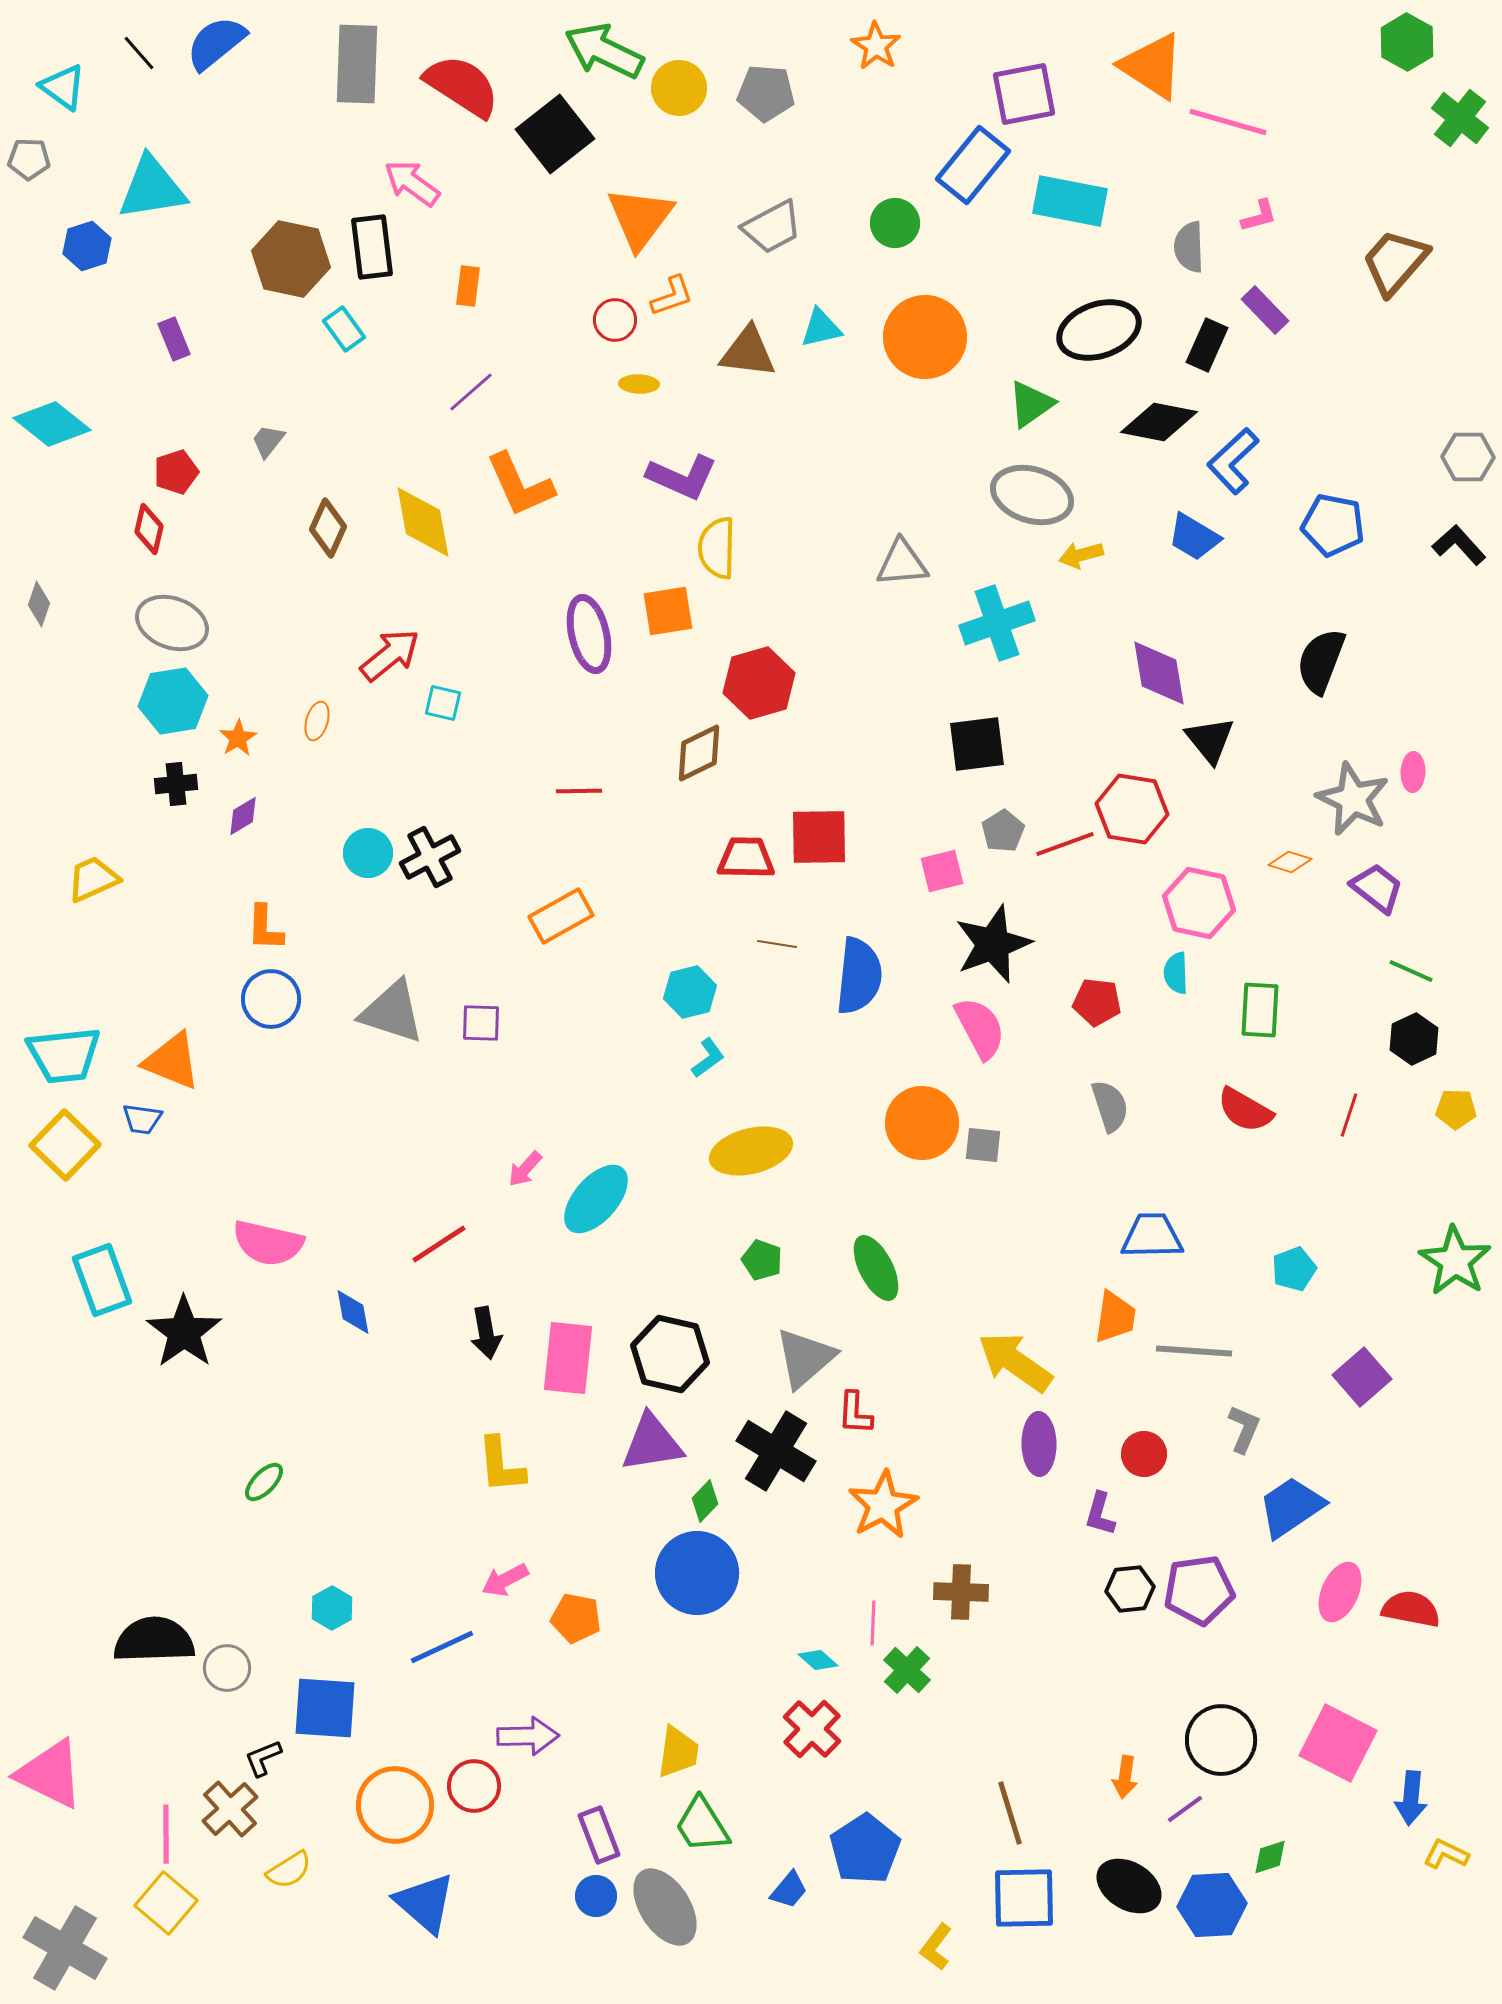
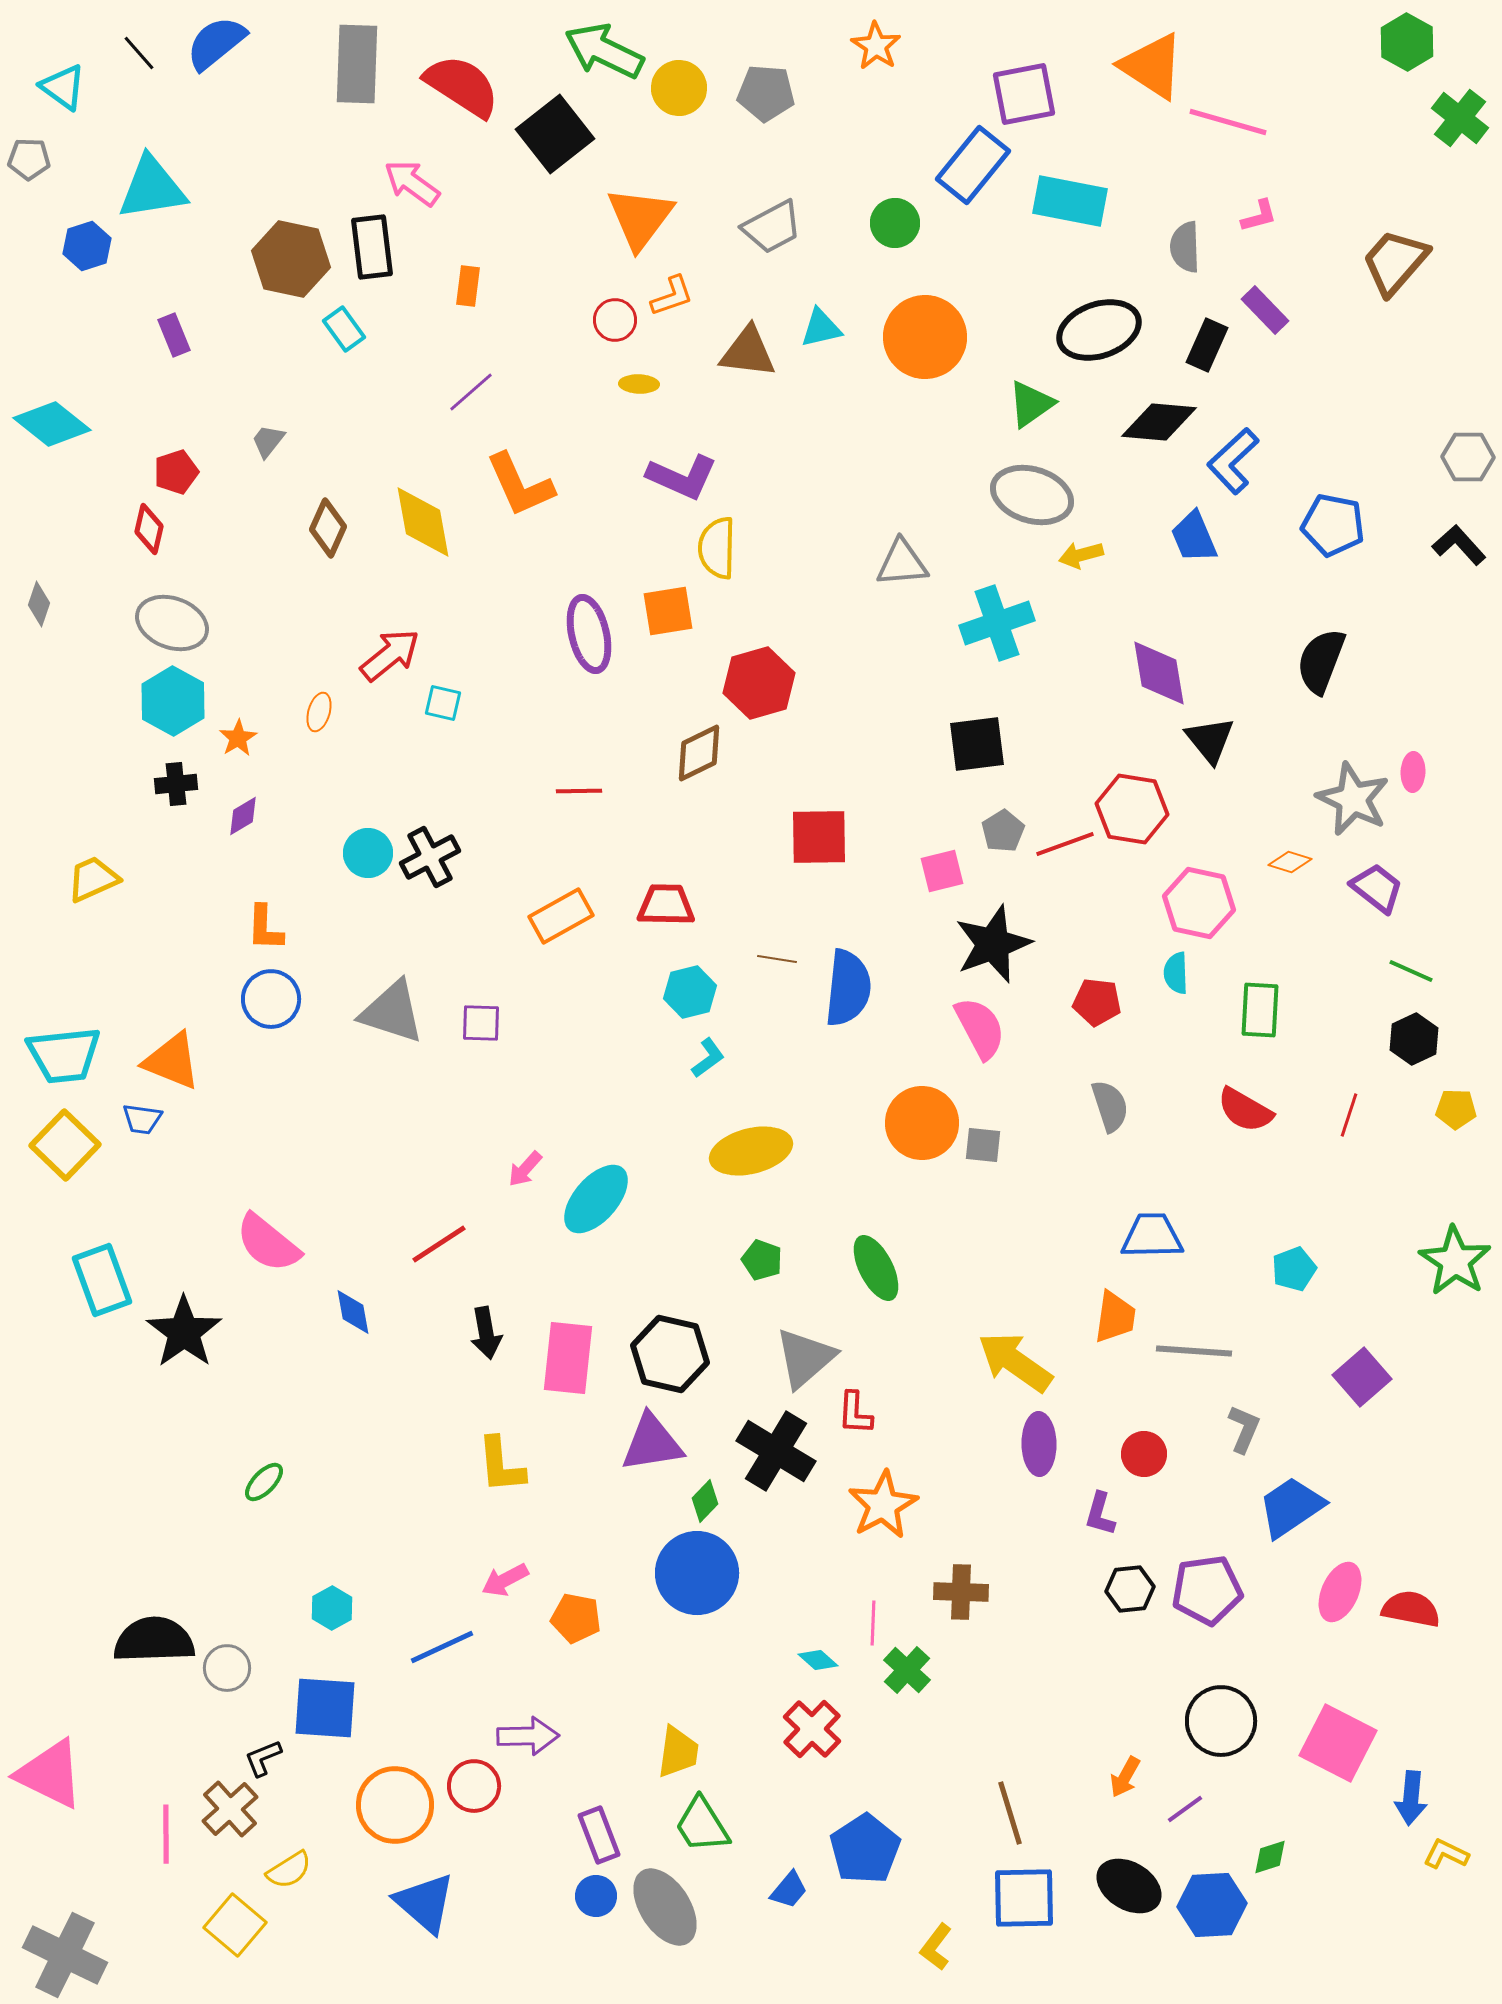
gray semicircle at (1189, 247): moved 4 px left
purple rectangle at (174, 339): moved 4 px up
black diamond at (1159, 422): rotated 6 degrees counterclockwise
blue trapezoid at (1194, 537): rotated 36 degrees clockwise
cyan hexagon at (173, 701): rotated 22 degrees counterclockwise
orange ellipse at (317, 721): moved 2 px right, 9 px up
red trapezoid at (746, 858): moved 80 px left, 47 px down
brown line at (777, 944): moved 15 px down
blue semicircle at (859, 976): moved 11 px left, 12 px down
pink semicircle at (268, 1243): rotated 26 degrees clockwise
purple pentagon at (1199, 1590): moved 8 px right
black circle at (1221, 1740): moved 19 px up
orange arrow at (1125, 1777): rotated 21 degrees clockwise
yellow square at (166, 1903): moved 69 px right, 22 px down
gray cross at (65, 1948): moved 7 px down; rotated 4 degrees counterclockwise
